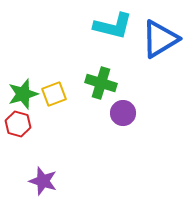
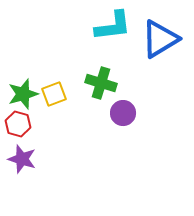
cyan L-shape: rotated 21 degrees counterclockwise
purple star: moved 21 px left, 22 px up
